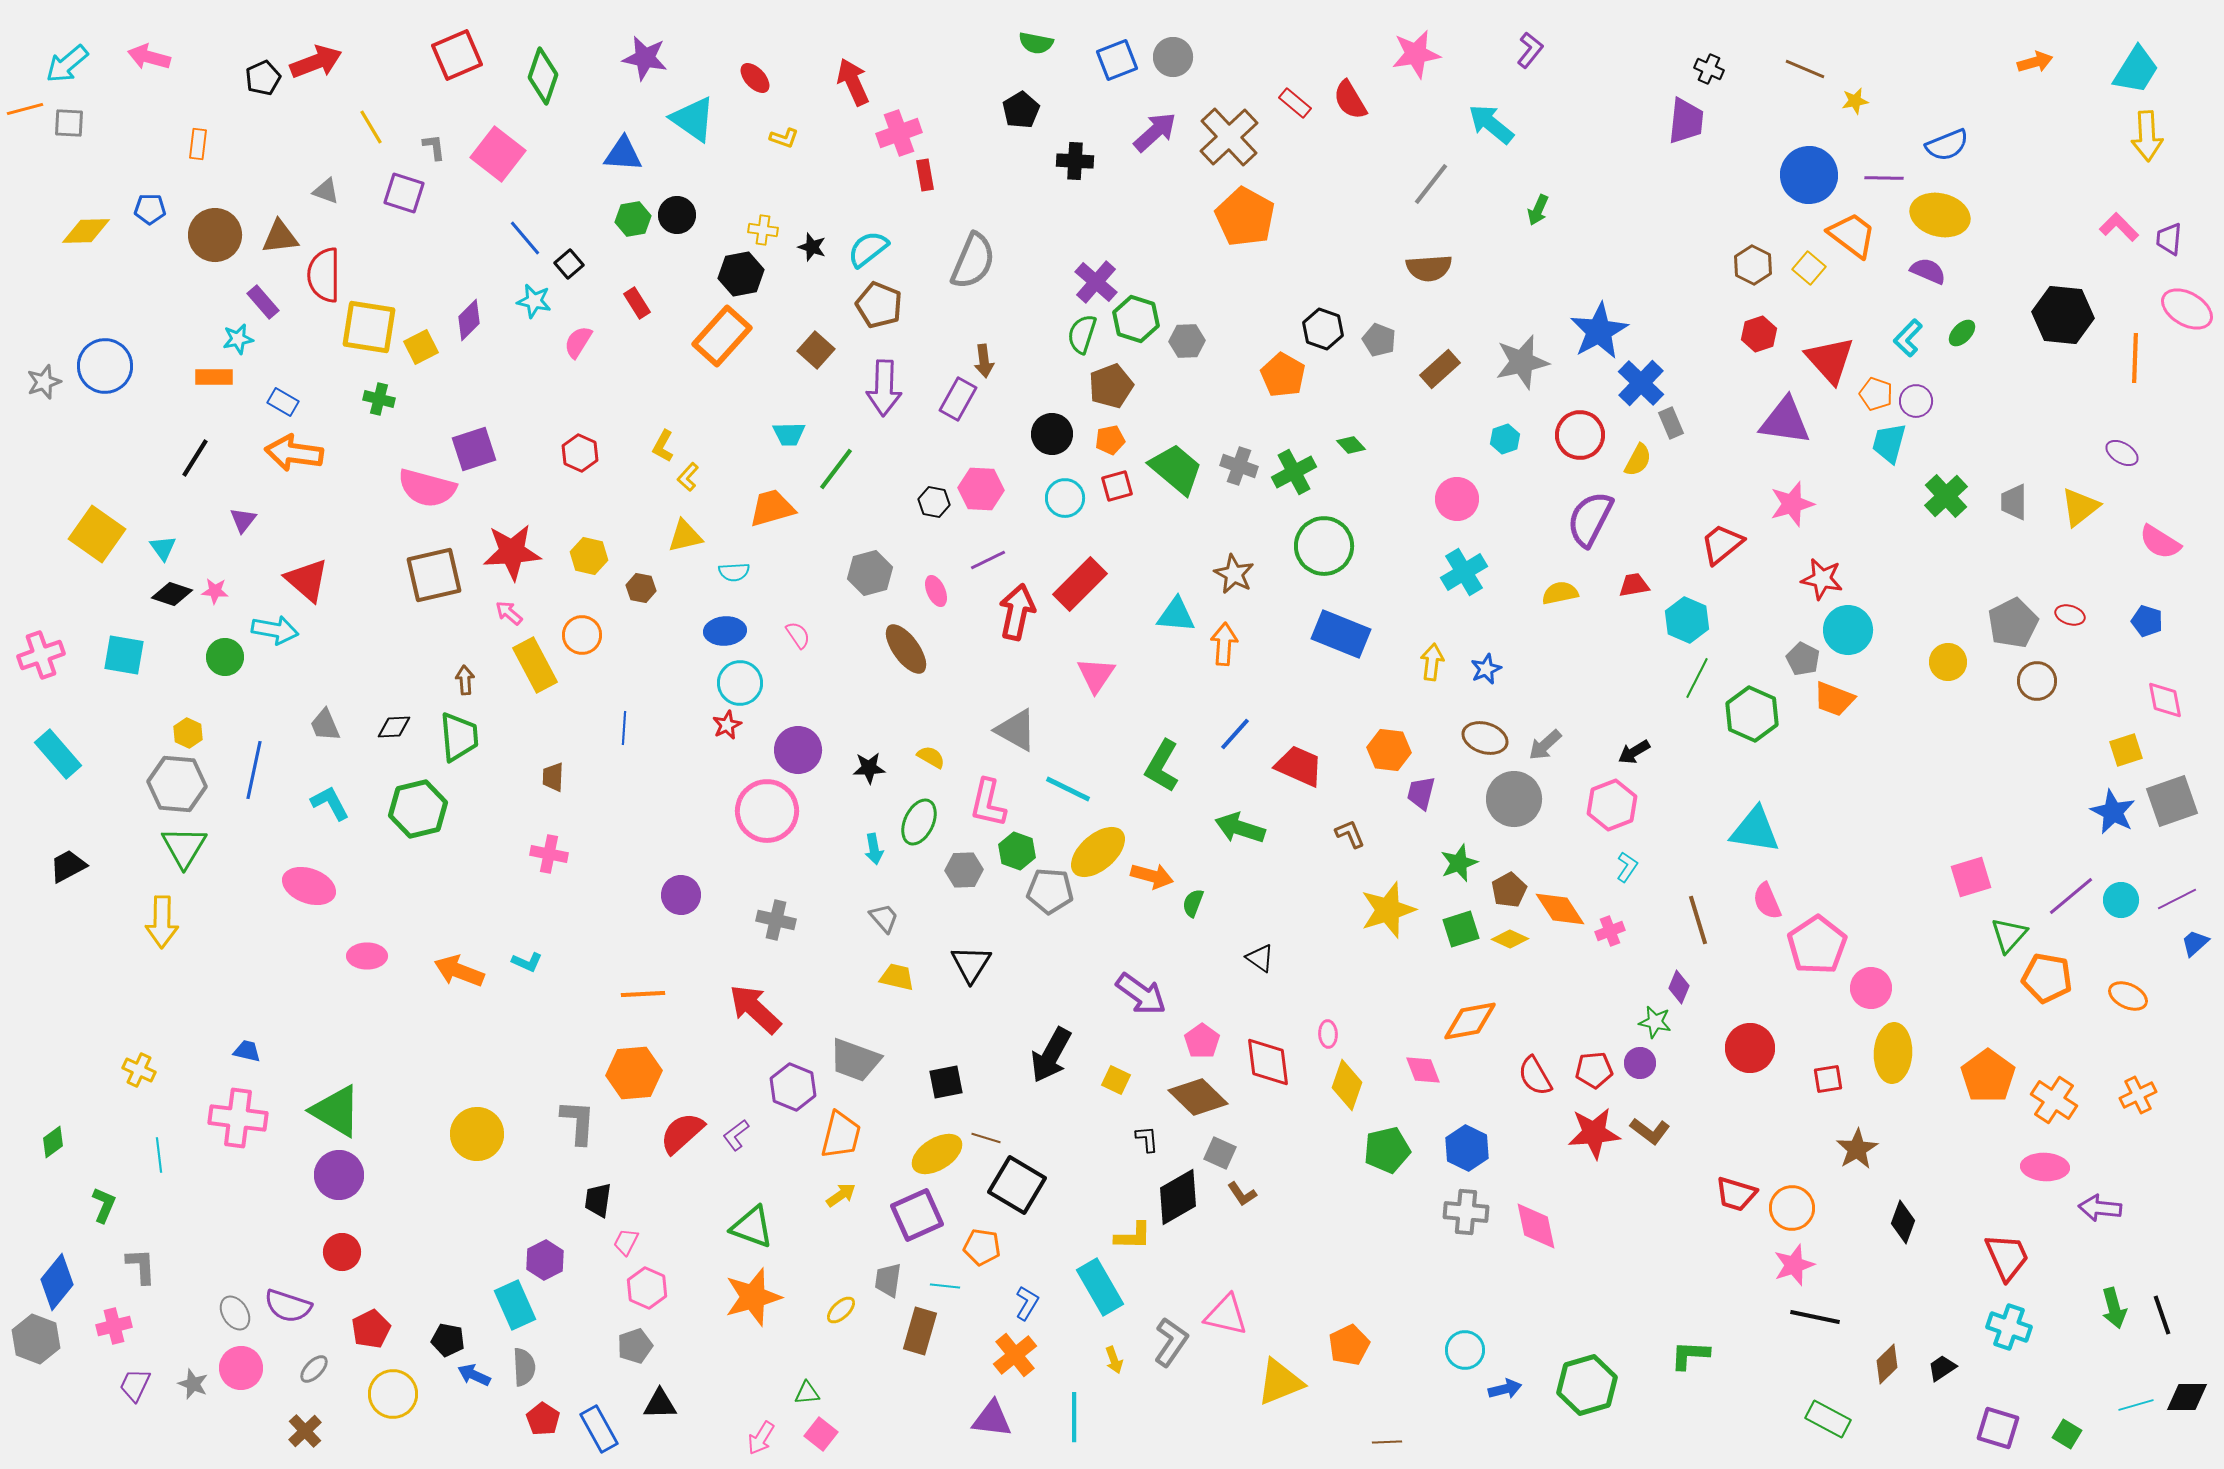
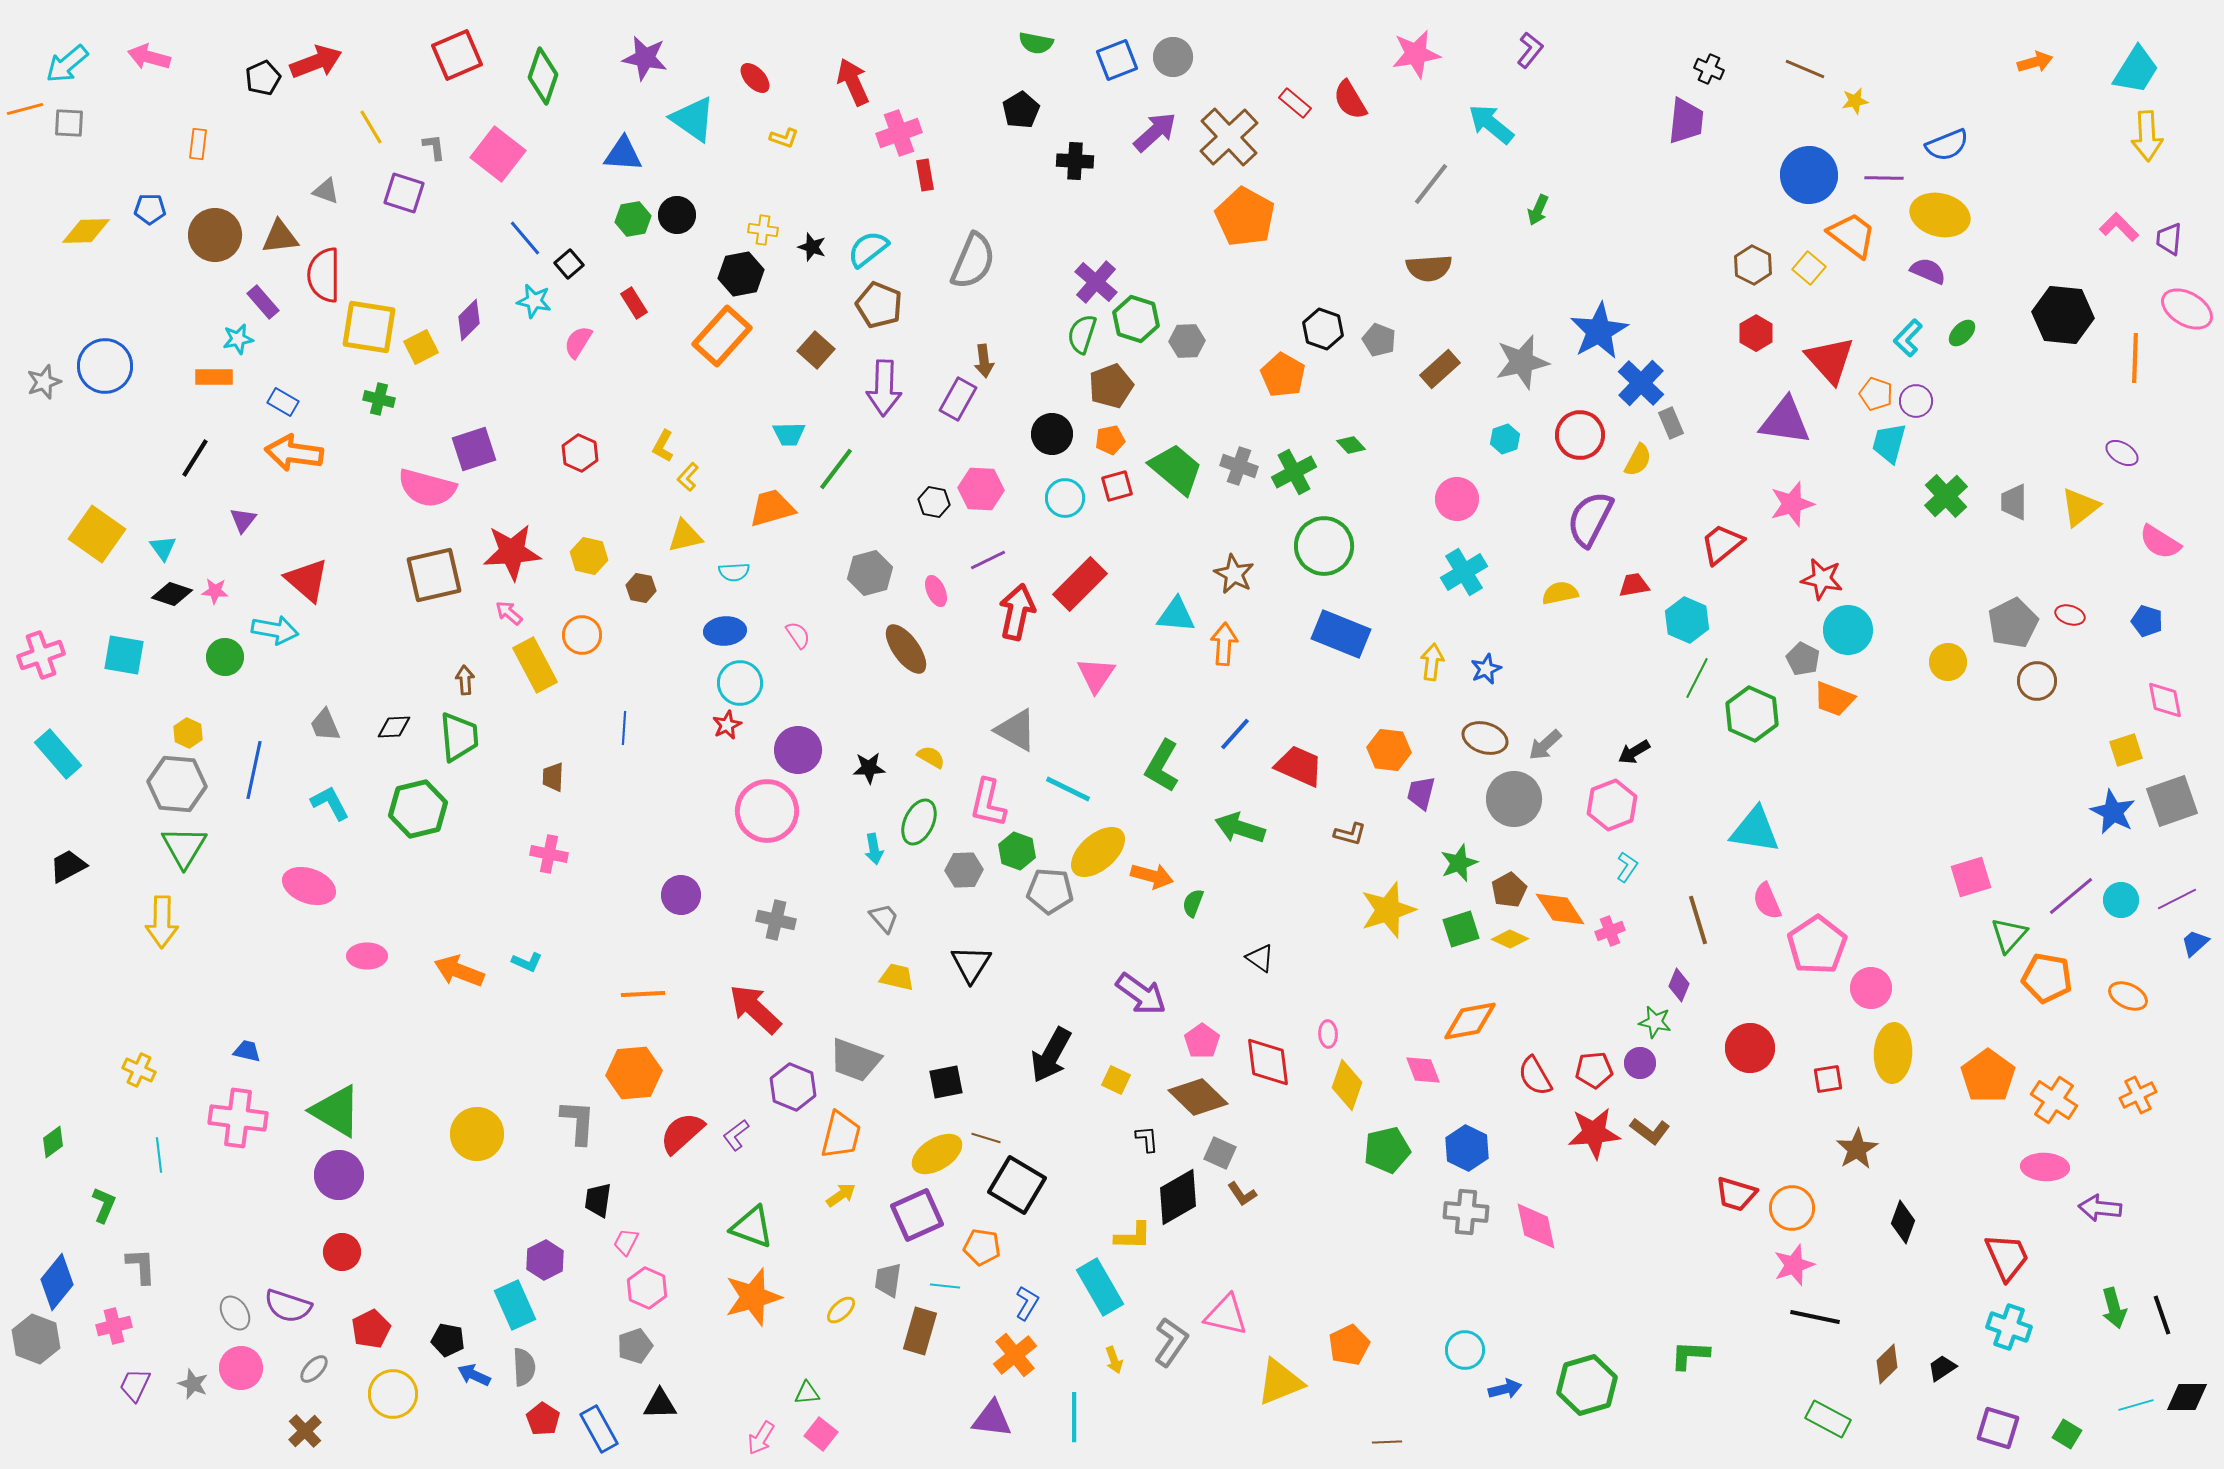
red rectangle at (637, 303): moved 3 px left
red hexagon at (1759, 334): moved 3 px left, 1 px up; rotated 12 degrees counterclockwise
brown L-shape at (1350, 834): rotated 128 degrees clockwise
purple diamond at (1679, 987): moved 2 px up
